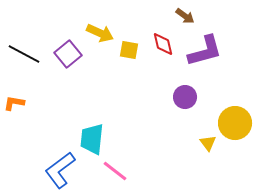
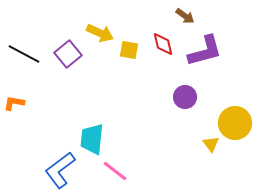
yellow triangle: moved 3 px right, 1 px down
